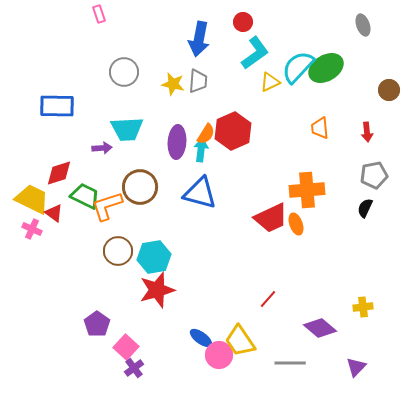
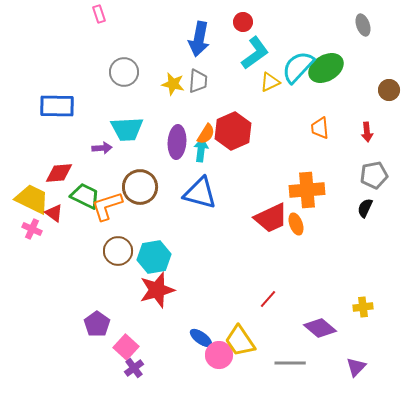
red diamond at (59, 173): rotated 12 degrees clockwise
